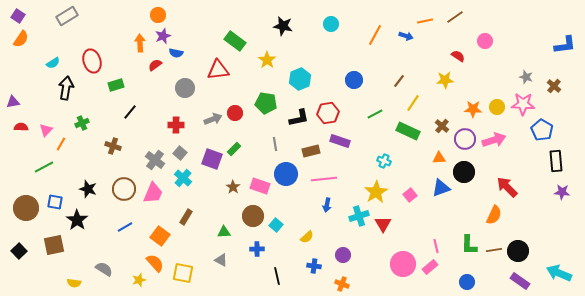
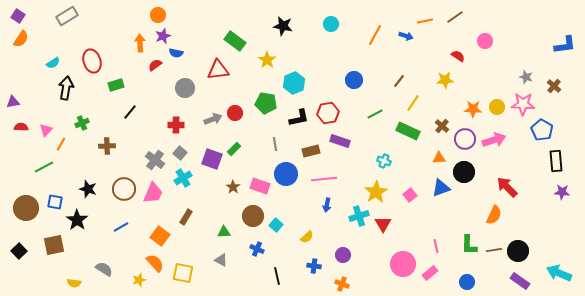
cyan hexagon at (300, 79): moved 6 px left, 4 px down
brown cross at (113, 146): moved 6 px left; rotated 21 degrees counterclockwise
cyan cross at (183, 178): rotated 18 degrees clockwise
blue line at (125, 227): moved 4 px left
blue cross at (257, 249): rotated 24 degrees clockwise
pink rectangle at (430, 267): moved 6 px down
